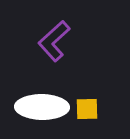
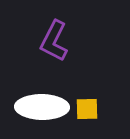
purple L-shape: rotated 21 degrees counterclockwise
